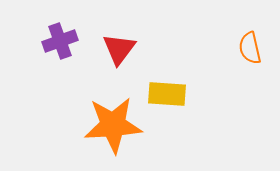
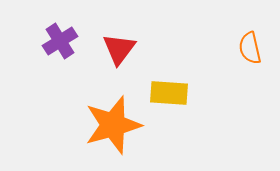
purple cross: rotated 12 degrees counterclockwise
yellow rectangle: moved 2 px right, 1 px up
orange star: rotated 12 degrees counterclockwise
